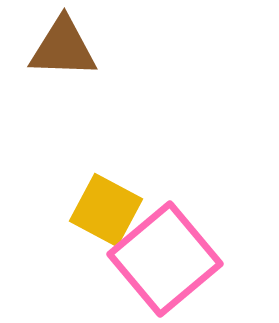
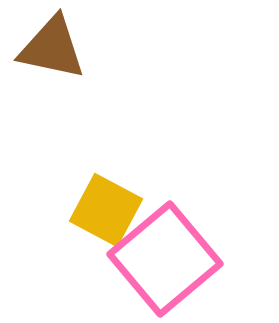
brown triangle: moved 11 px left; rotated 10 degrees clockwise
